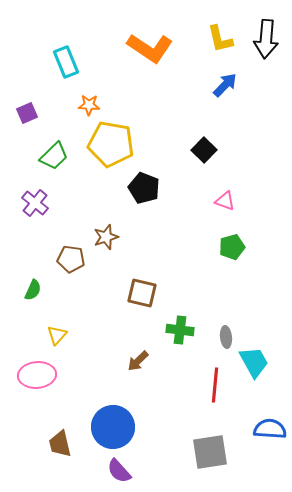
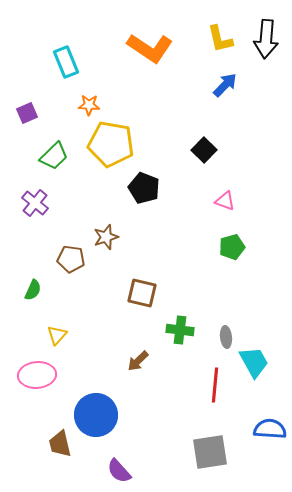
blue circle: moved 17 px left, 12 px up
